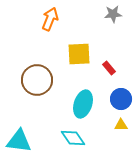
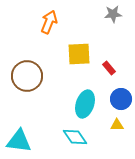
orange arrow: moved 1 px left, 3 px down
brown circle: moved 10 px left, 4 px up
cyan ellipse: moved 2 px right
yellow triangle: moved 4 px left
cyan diamond: moved 2 px right, 1 px up
